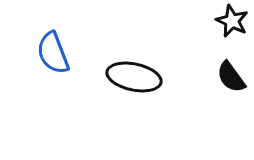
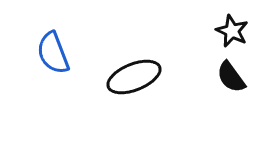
black star: moved 10 px down
black ellipse: rotated 34 degrees counterclockwise
